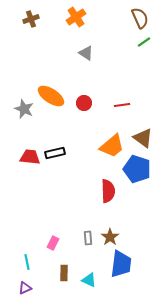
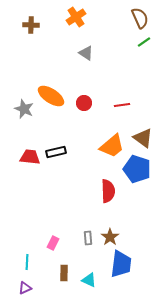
brown cross: moved 6 px down; rotated 21 degrees clockwise
black rectangle: moved 1 px right, 1 px up
cyan line: rotated 14 degrees clockwise
